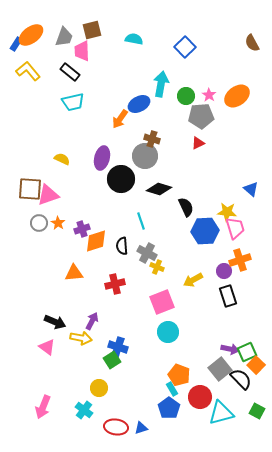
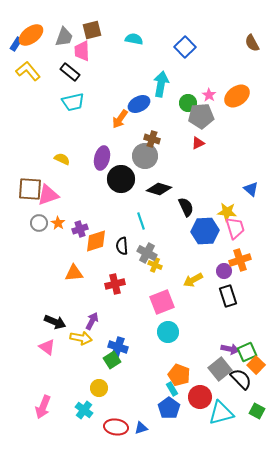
green circle at (186, 96): moved 2 px right, 7 px down
purple cross at (82, 229): moved 2 px left
yellow cross at (157, 267): moved 2 px left, 2 px up
